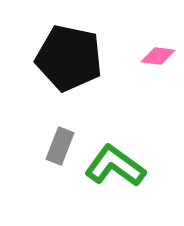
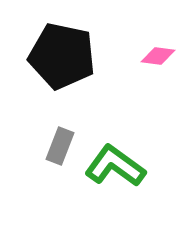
black pentagon: moved 7 px left, 2 px up
